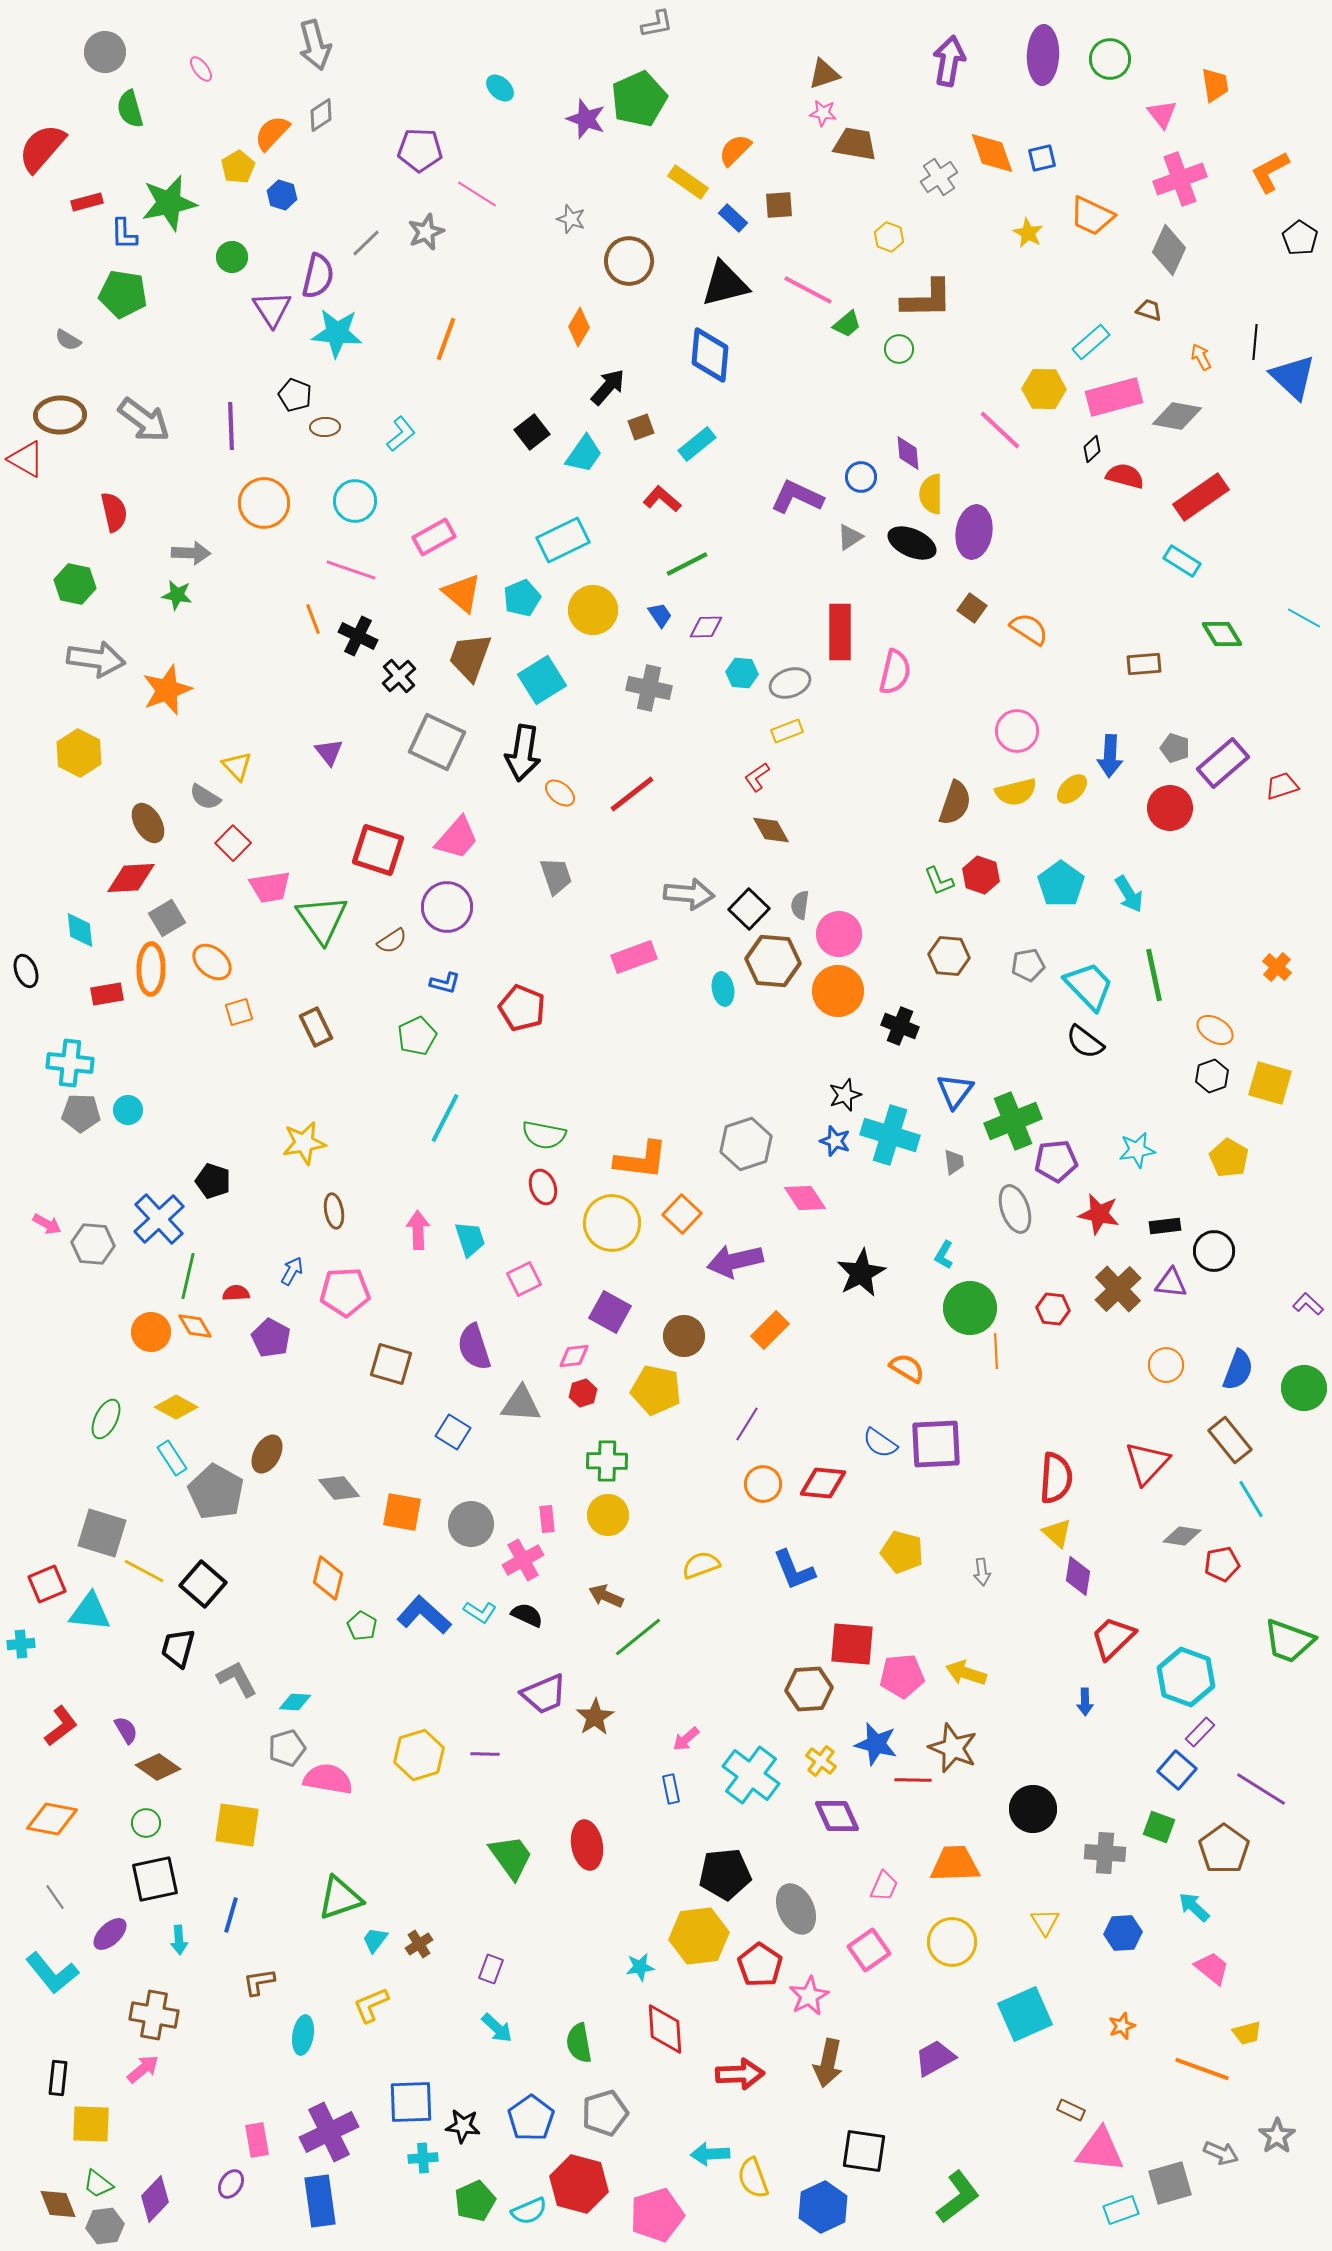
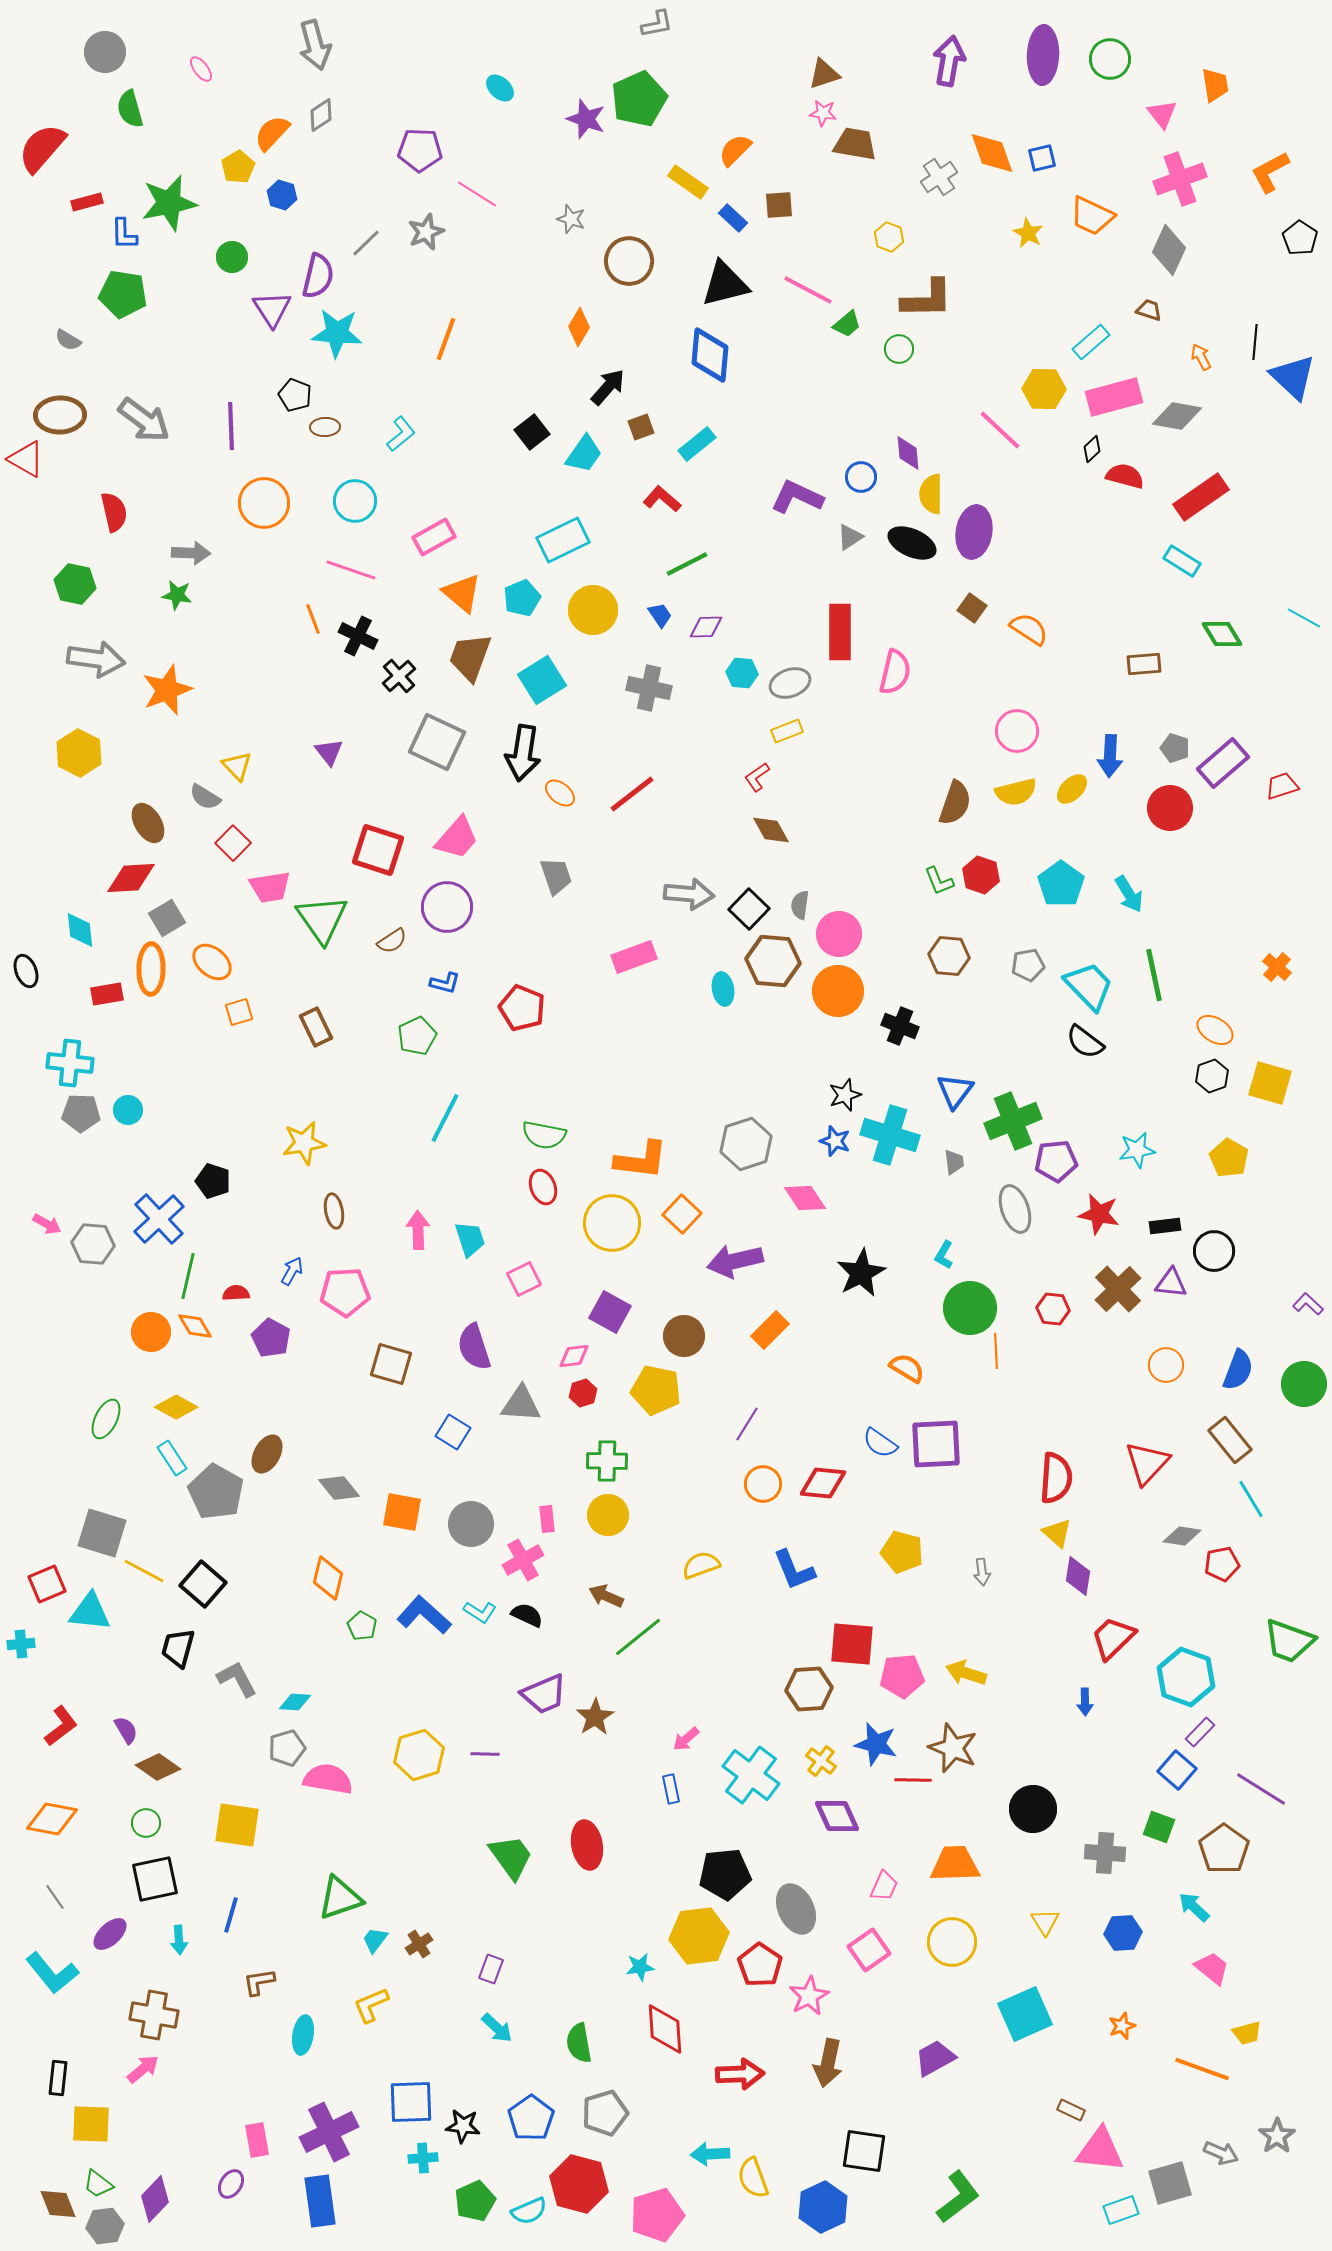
green circle at (1304, 1388): moved 4 px up
